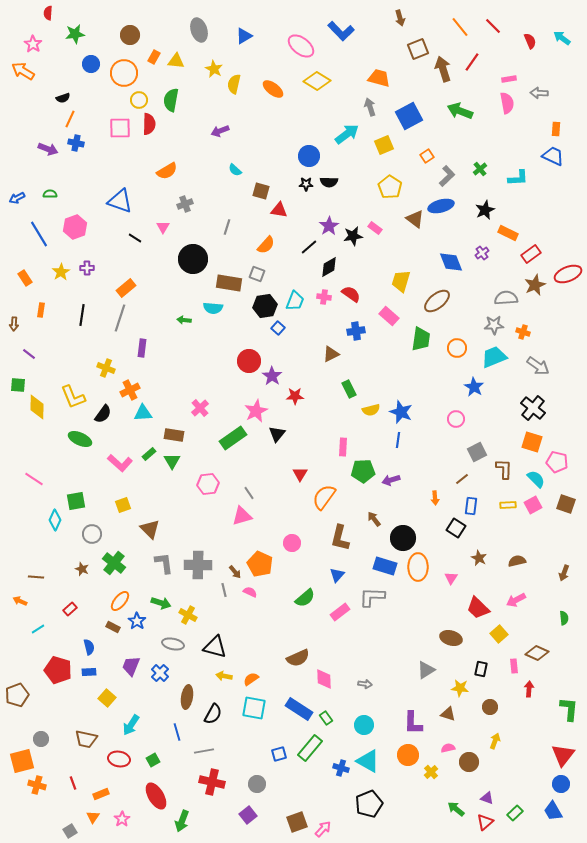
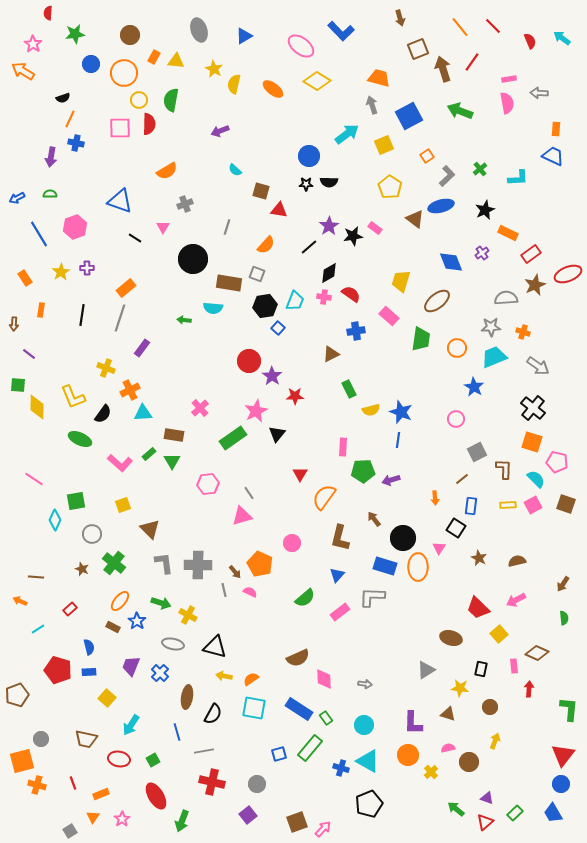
gray arrow at (370, 107): moved 2 px right, 2 px up
purple arrow at (48, 149): moved 3 px right, 8 px down; rotated 78 degrees clockwise
black diamond at (329, 267): moved 6 px down
gray star at (494, 325): moved 3 px left, 2 px down
purple rectangle at (142, 348): rotated 30 degrees clockwise
brown arrow at (564, 573): moved 1 px left, 11 px down; rotated 14 degrees clockwise
pink triangle at (451, 578): moved 12 px left, 30 px up
blue trapezoid at (553, 811): moved 2 px down
